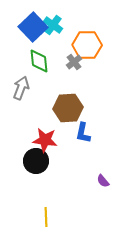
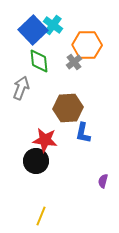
blue square: moved 3 px down
purple semicircle: rotated 56 degrees clockwise
yellow line: moved 5 px left, 1 px up; rotated 24 degrees clockwise
